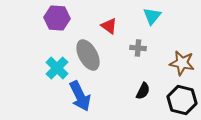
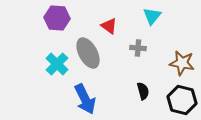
gray ellipse: moved 2 px up
cyan cross: moved 4 px up
black semicircle: rotated 42 degrees counterclockwise
blue arrow: moved 5 px right, 3 px down
